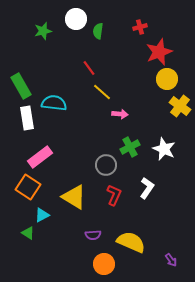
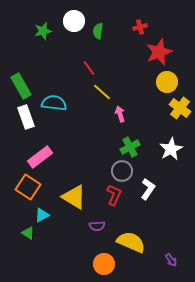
white circle: moved 2 px left, 2 px down
yellow circle: moved 3 px down
yellow cross: moved 2 px down
pink arrow: rotated 112 degrees counterclockwise
white rectangle: moved 1 px left, 1 px up; rotated 10 degrees counterclockwise
white star: moved 7 px right; rotated 20 degrees clockwise
gray circle: moved 16 px right, 6 px down
white L-shape: moved 1 px right, 1 px down
purple semicircle: moved 4 px right, 9 px up
